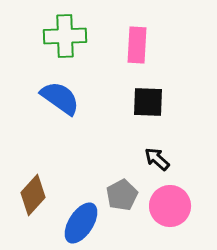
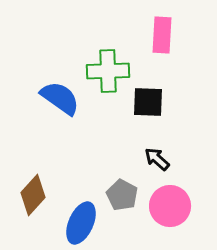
green cross: moved 43 px right, 35 px down
pink rectangle: moved 25 px right, 10 px up
gray pentagon: rotated 16 degrees counterclockwise
blue ellipse: rotated 9 degrees counterclockwise
